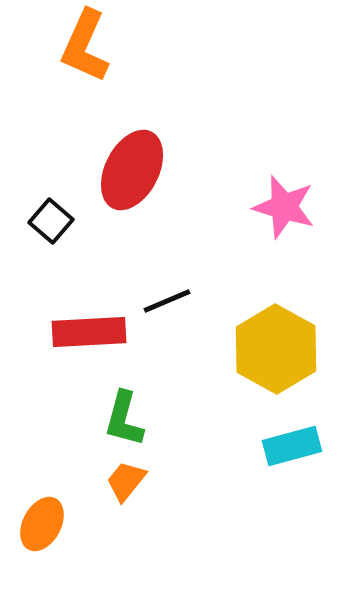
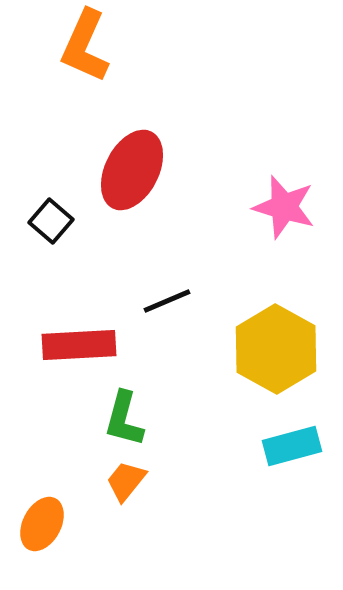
red rectangle: moved 10 px left, 13 px down
